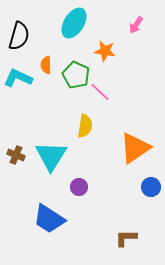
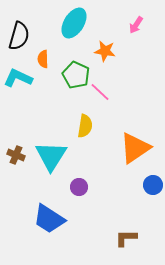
orange semicircle: moved 3 px left, 6 px up
blue circle: moved 2 px right, 2 px up
